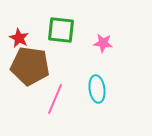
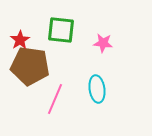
red star: moved 1 px right, 2 px down; rotated 12 degrees clockwise
